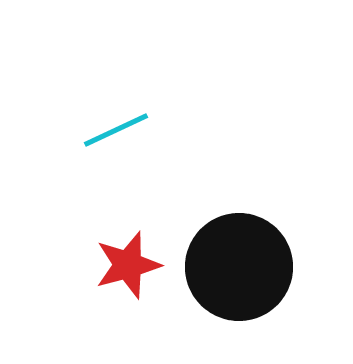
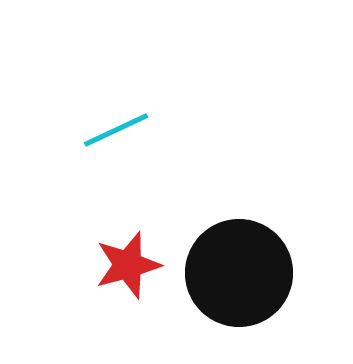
black circle: moved 6 px down
